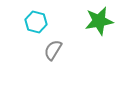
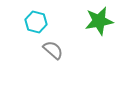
gray semicircle: rotated 100 degrees clockwise
